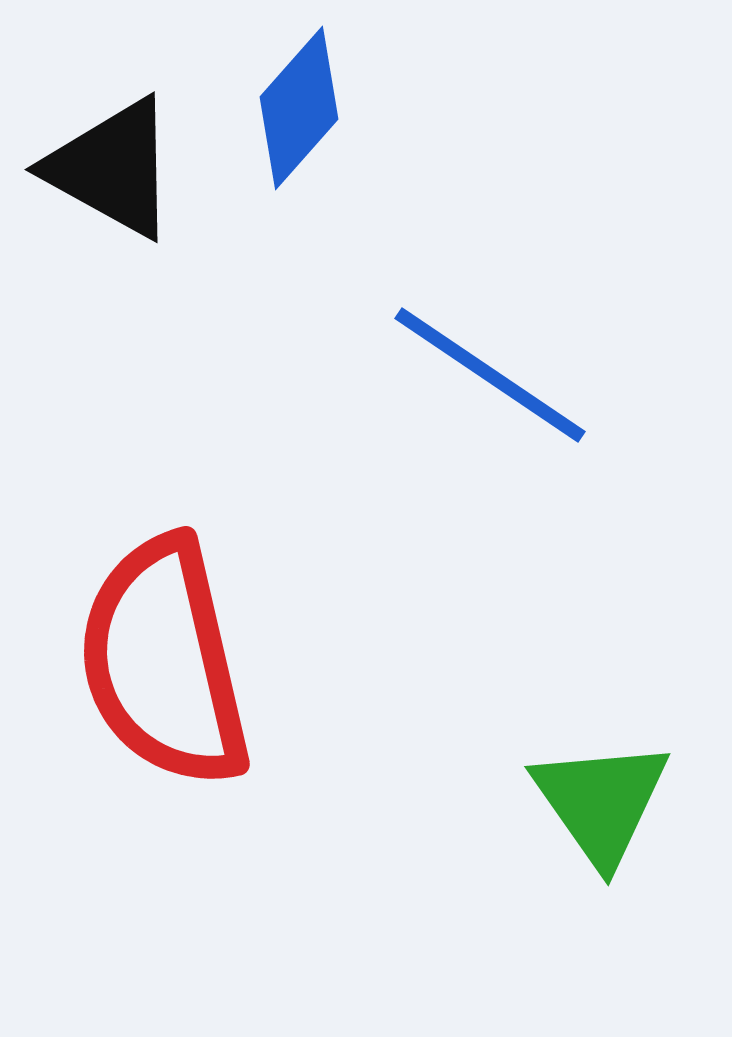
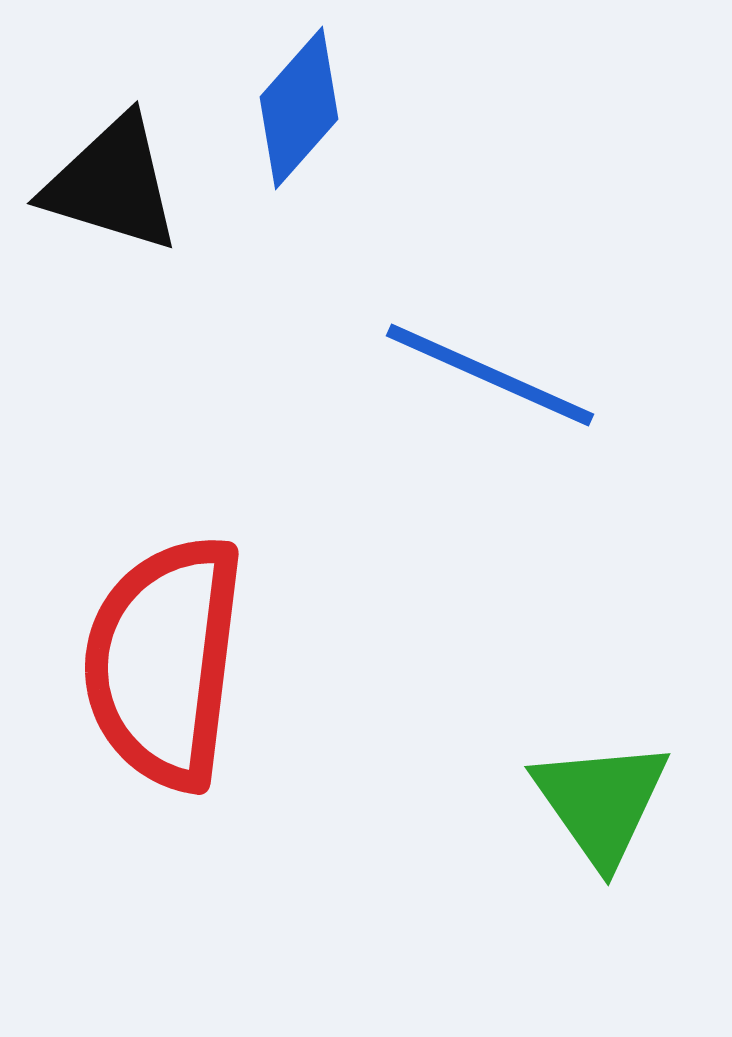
black triangle: moved 16 px down; rotated 12 degrees counterclockwise
blue line: rotated 10 degrees counterclockwise
red semicircle: rotated 20 degrees clockwise
